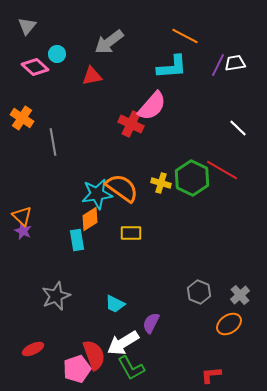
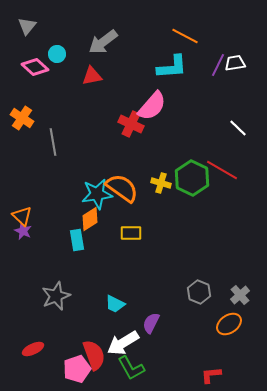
gray arrow: moved 6 px left
